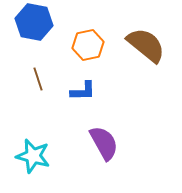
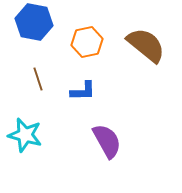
orange hexagon: moved 1 px left, 3 px up
purple semicircle: moved 3 px right, 2 px up
cyan star: moved 8 px left, 21 px up
